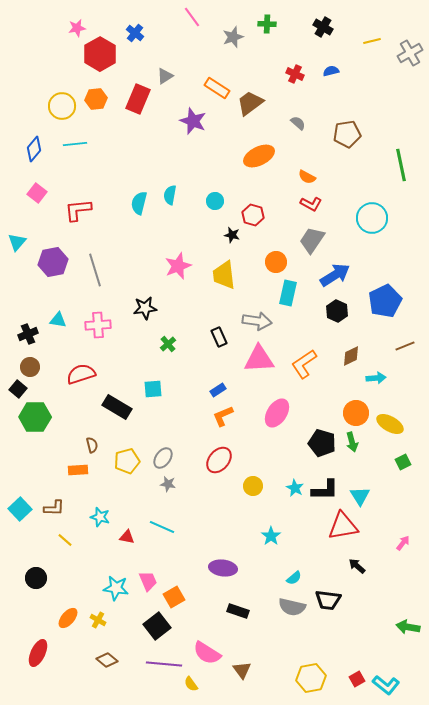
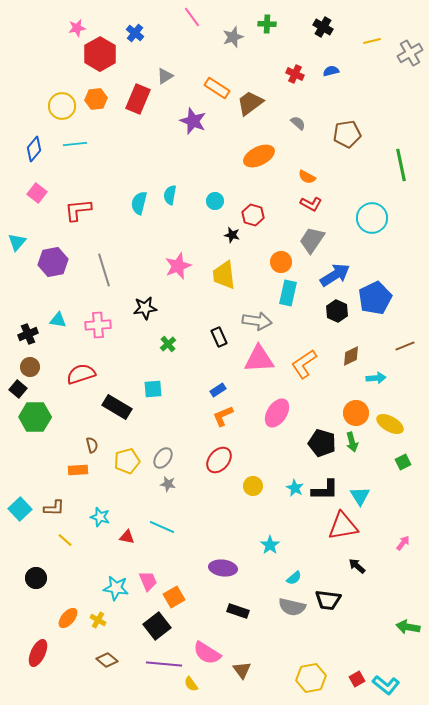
orange circle at (276, 262): moved 5 px right
gray line at (95, 270): moved 9 px right
blue pentagon at (385, 301): moved 10 px left, 3 px up
cyan star at (271, 536): moved 1 px left, 9 px down
